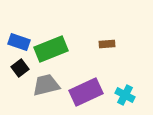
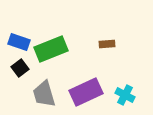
gray trapezoid: moved 2 px left, 9 px down; rotated 92 degrees counterclockwise
